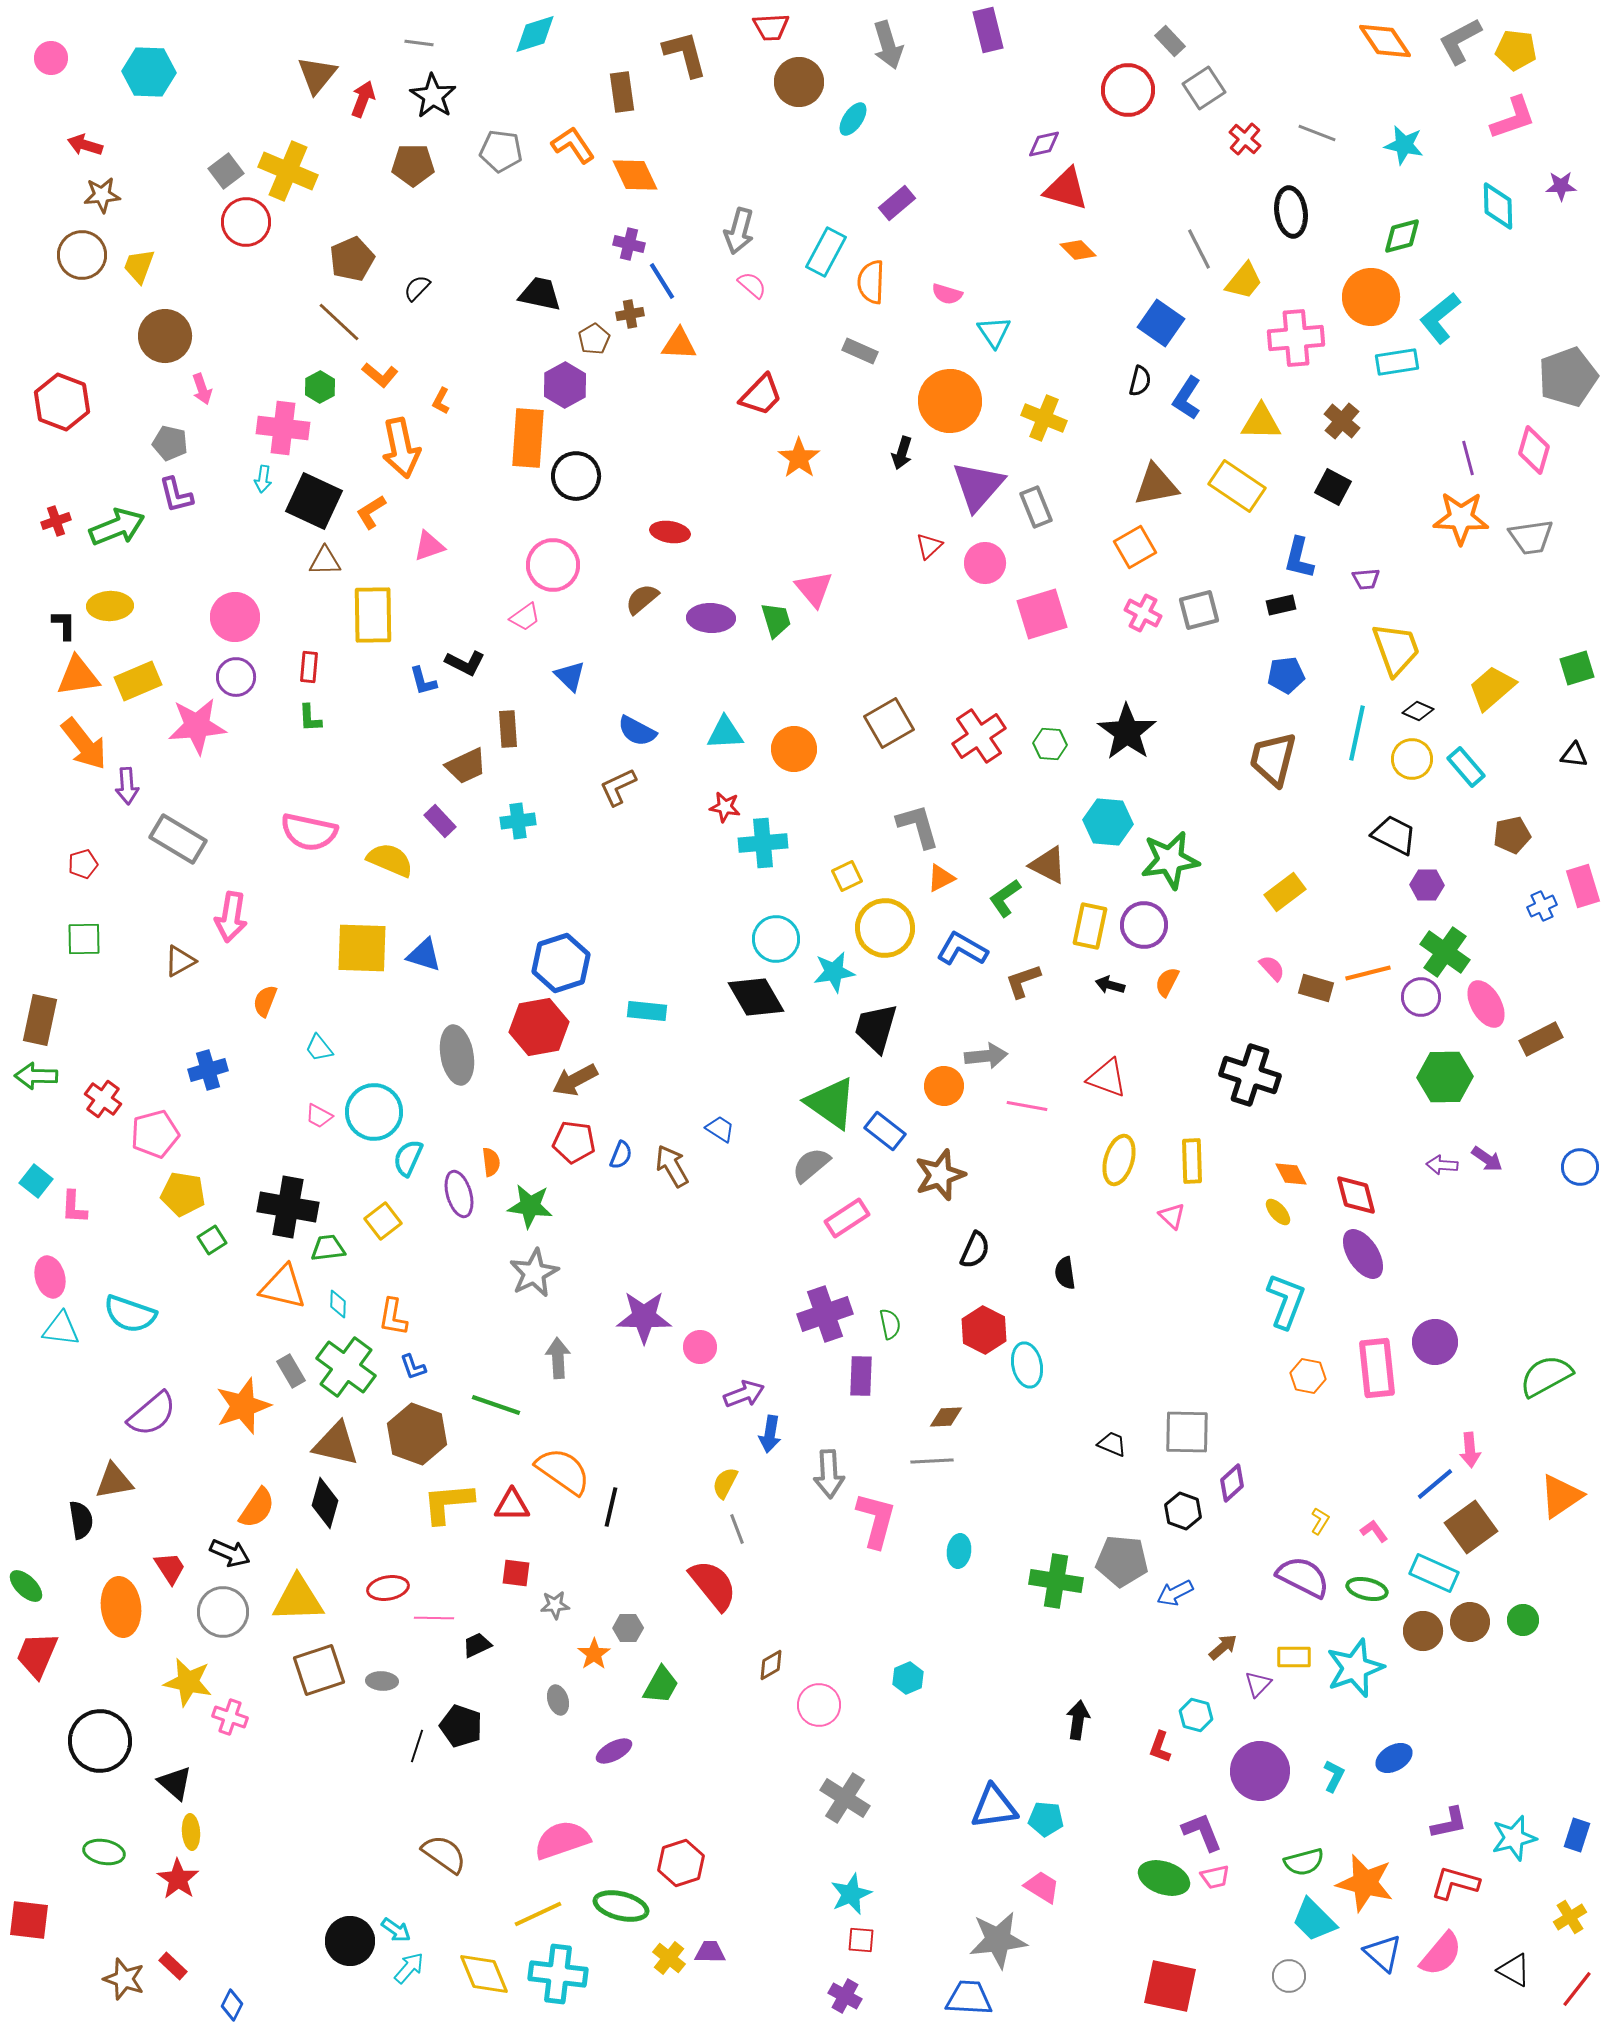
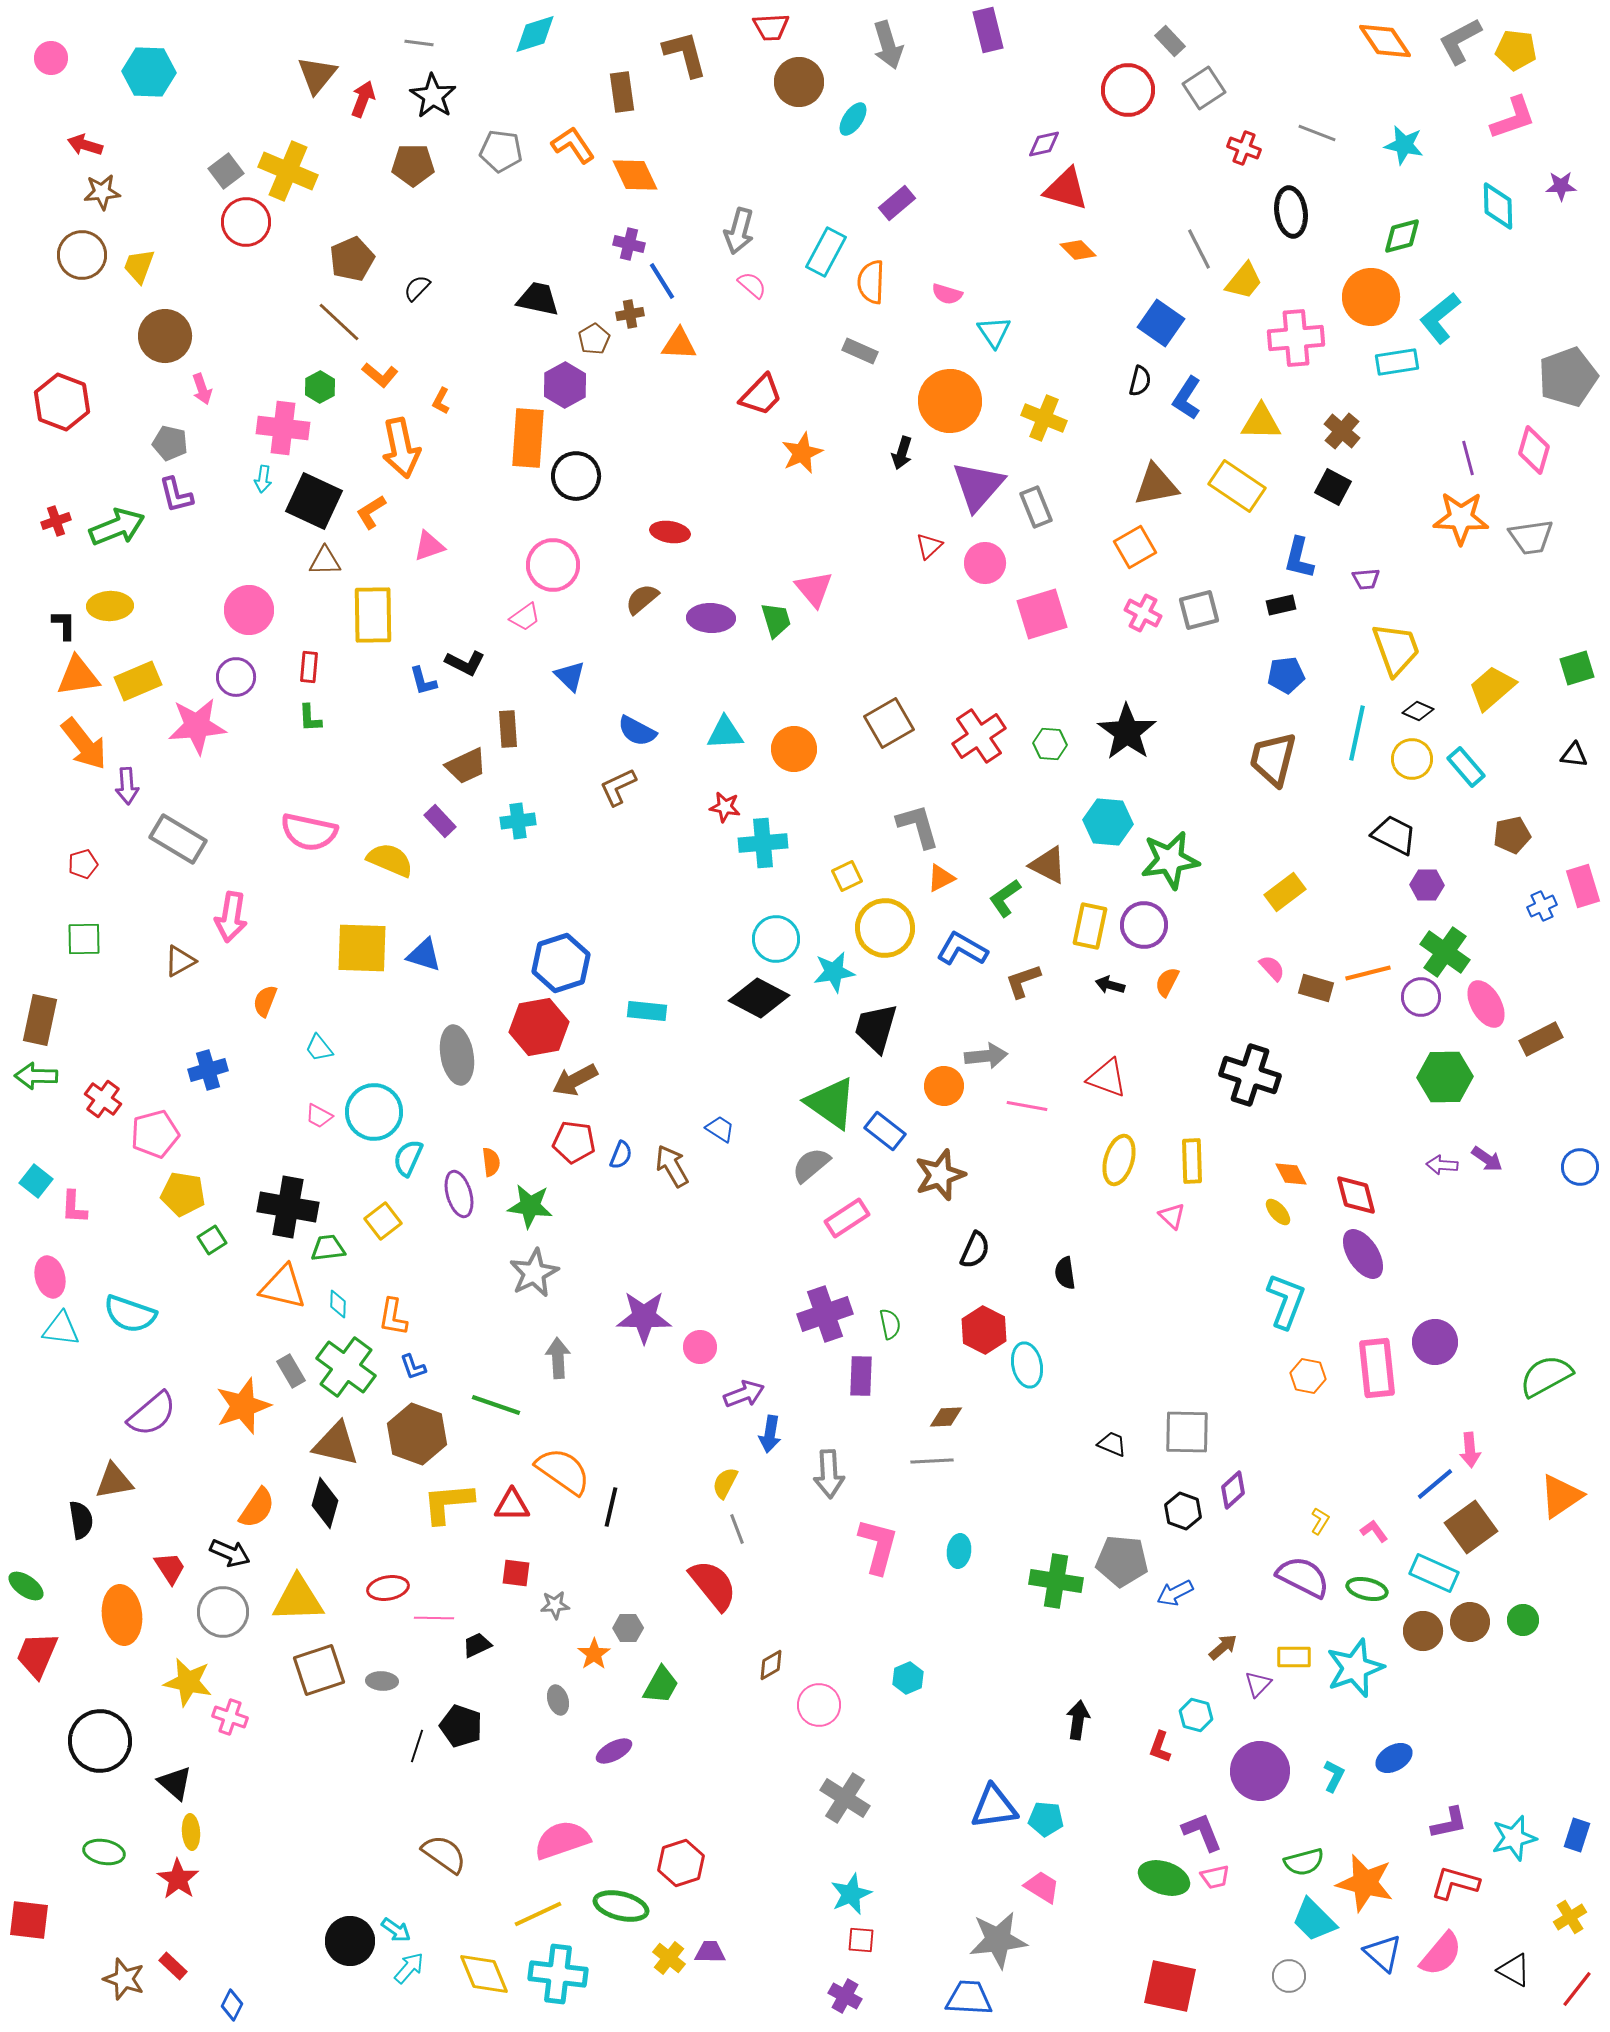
red cross at (1245, 139): moved 1 px left, 9 px down; rotated 20 degrees counterclockwise
brown star at (102, 195): moved 3 px up
black trapezoid at (540, 294): moved 2 px left, 5 px down
brown cross at (1342, 421): moved 10 px down
orange star at (799, 458): moved 3 px right, 5 px up; rotated 12 degrees clockwise
pink circle at (235, 617): moved 14 px right, 7 px up
black diamond at (756, 997): moved 3 px right, 1 px down; rotated 32 degrees counterclockwise
purple diamond at (1232, 1483): moved 1 px right, 7 px down
pink L-shape at (876, 1520): moved 2 px right, 26 px down
green ellipse at (26, 1586): rotated 9 degrees counterclockwise
orange ellipse at (121, 1607): moved 1 px right, 8 px down
